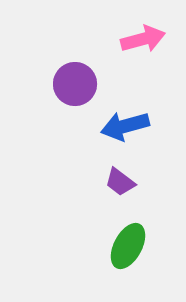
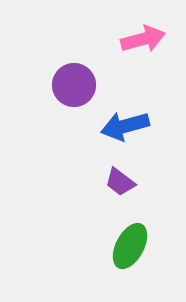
purple circle: moved 1 px left, 1 px down
green ellipse: moved 2 px right
